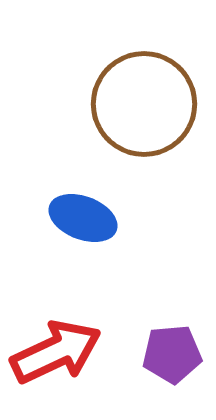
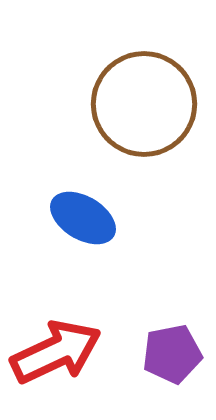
blue ellipse: rotated 10 degrees clockwise
purple pentagon: rotated 6 degrees counterclockwise
